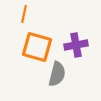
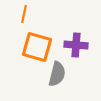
purple cross: rotated 15 degrees clockwise
